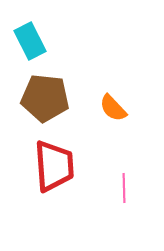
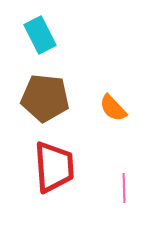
cyan rectangle: moved 10 px right, 6 px up
red trapezoid: moved 1 px down
